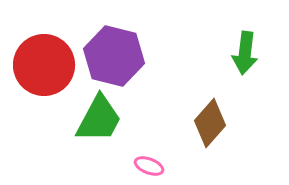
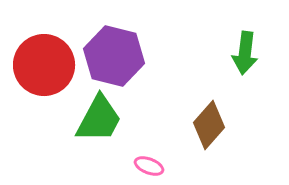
brown diamond: moved 1 px left, 2 px down
